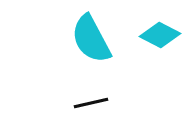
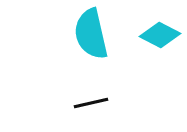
cyan semicircle: moved 5 px up; rotated 15 degrees clockwise
